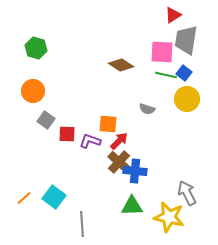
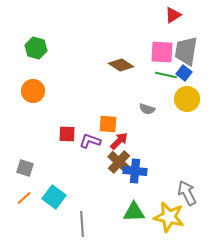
gray trapezoid: moved 11 px down
gray square: moved 21 px left, 48 px down; rotated 18 degrees counterclockwise
green triangle: moved 2 px right, 6 px down
